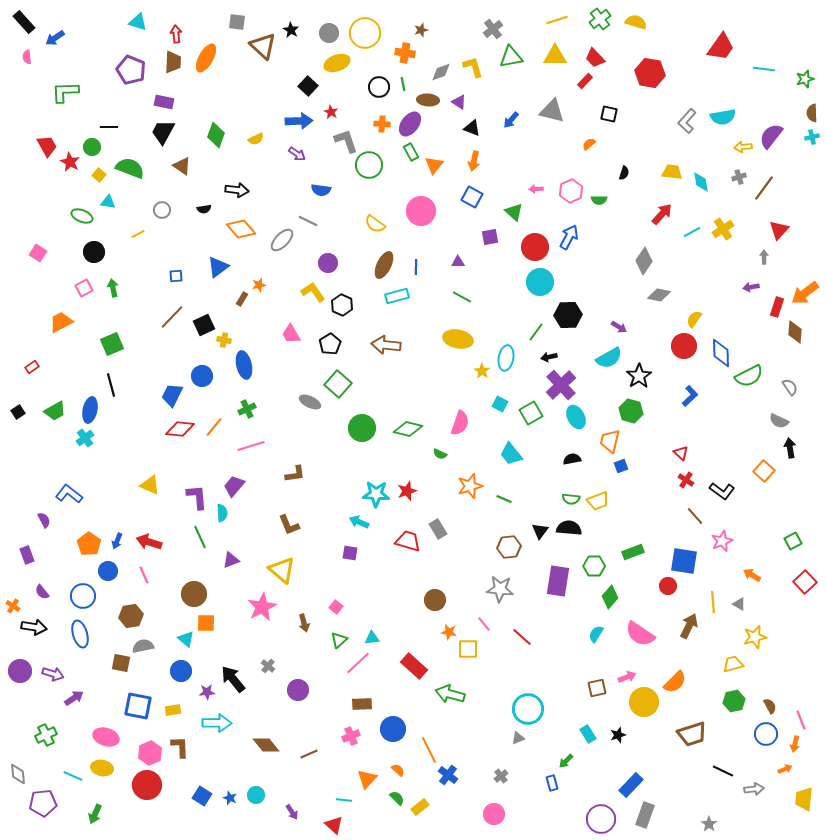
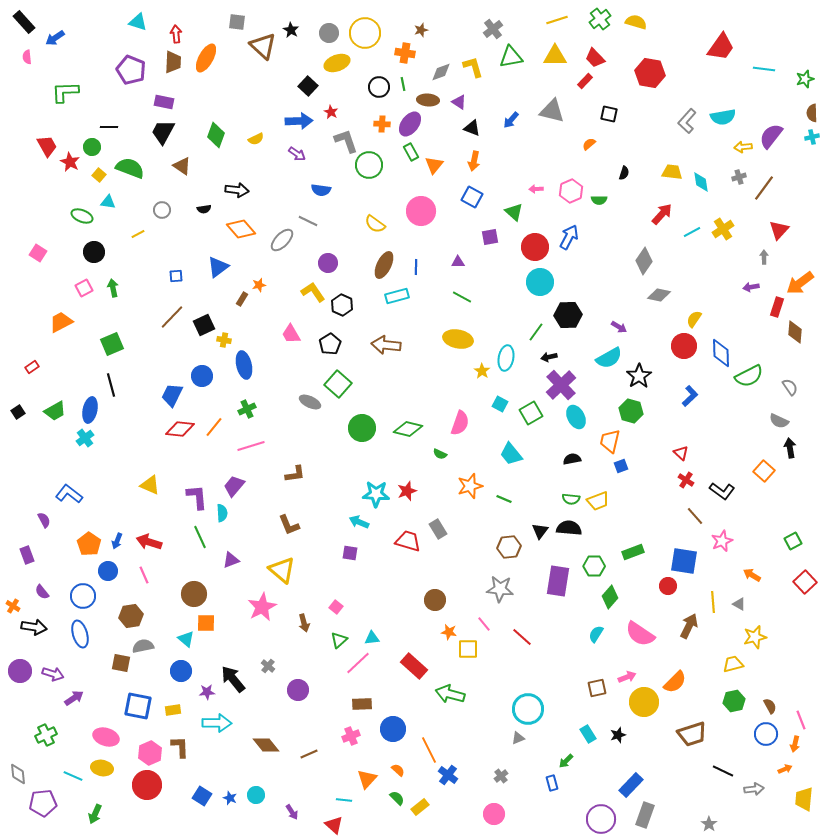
orange arrow at (805, 293): moved 5 px left, 10 px up
